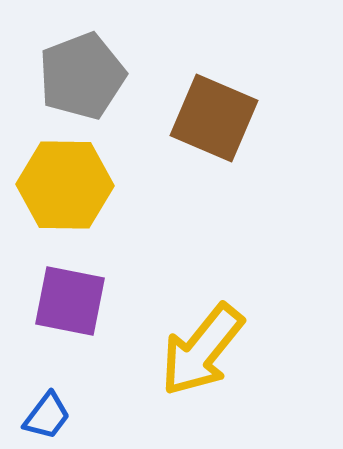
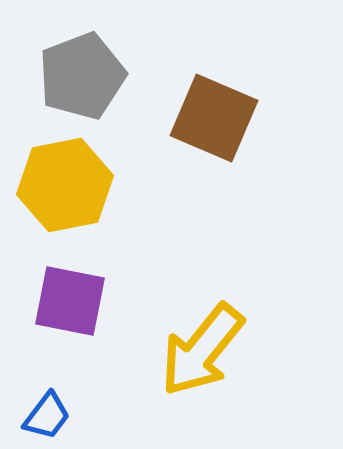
yellow hexagon: rotated 12 degrees counterclockwise
